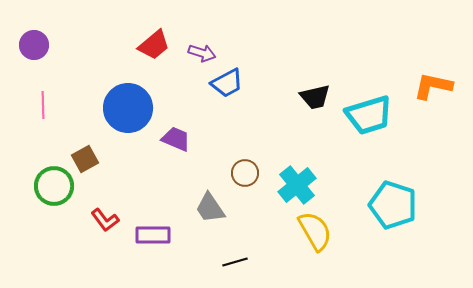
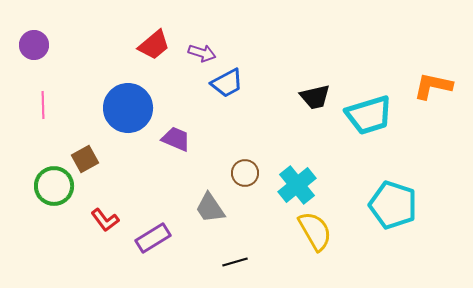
purple rectangle: moved 3 px down; rotated 32 degrees counterclockwise
